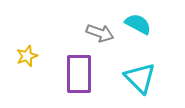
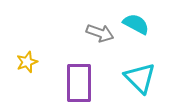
cyan semicircle: moved 2 px left
yellow star: moved 6 px down
purple rectangle: moved 9 px down
